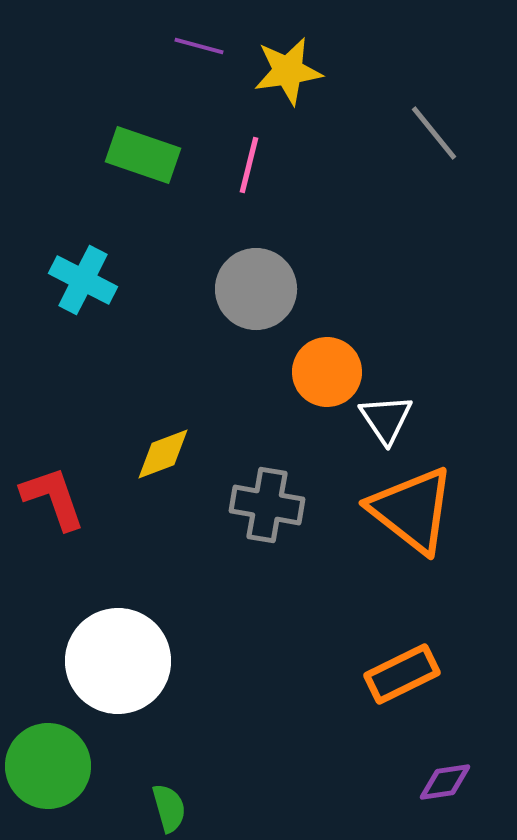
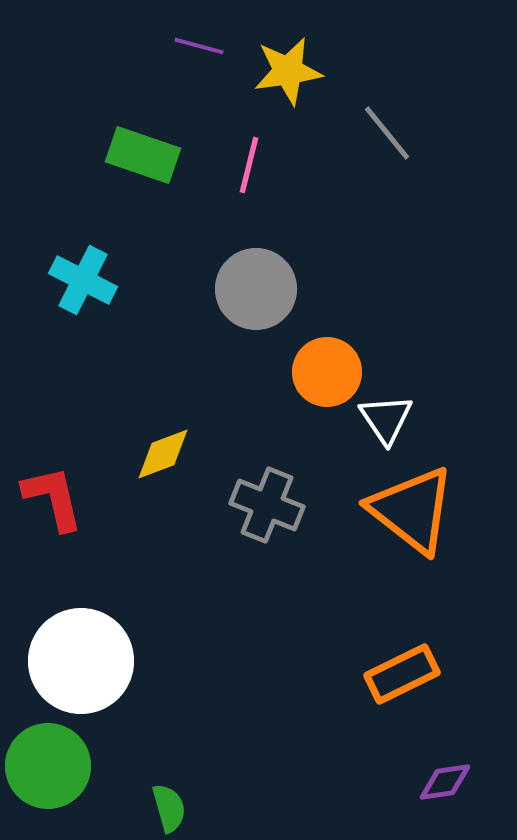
gray line: moved 47 px left
red L-shape: rotated 6 degrees clockwise
gray cross: rotated 12 degrees clockwise
white circle: moved 37 px left
